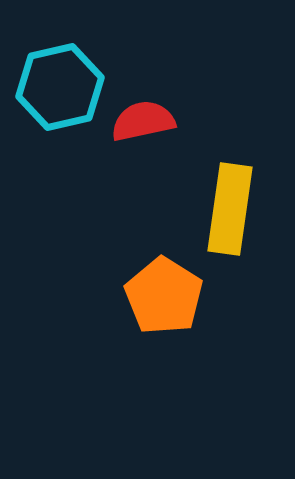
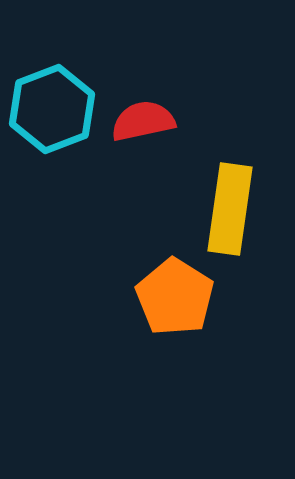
cyan hexagon: moved 8 px left, 22 px down; rotated 8 degrees counterclockwise
orange pentagon: moved 11 px right, 1 px down
